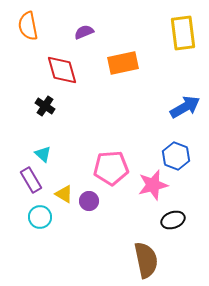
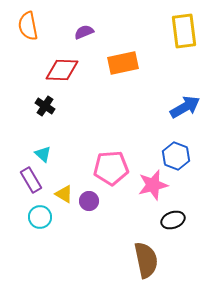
yellow rectangle: moved 1 px right, 2 px up
red diamond: rotated 72 degrees counterclockwise
